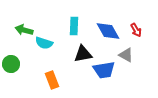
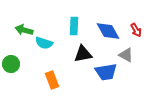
blue trapezoid: moved 2 px right, 2 px down
